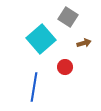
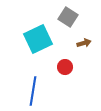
cyan square: moved 3 px left; rotated 16 degrees clockwise
blue line: moved 1 px left, 4 px down
